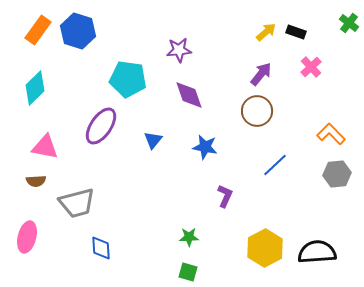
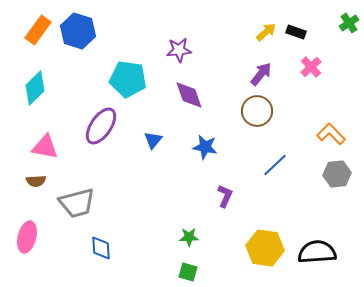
green cross: rotated 18 degrees clockwise
yellow hexagon: rotated 24 degrees counterclockwise
